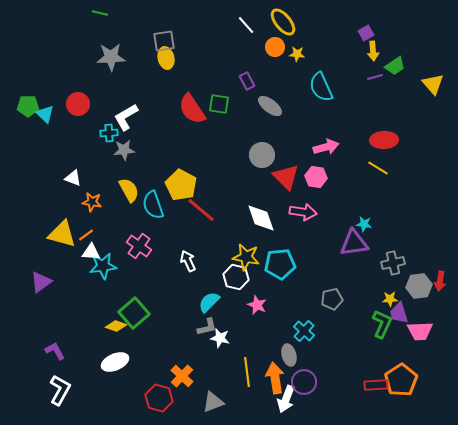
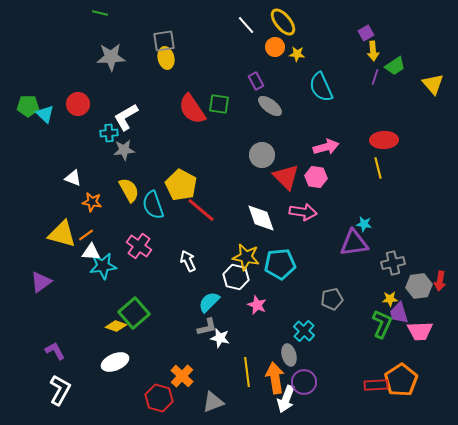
purple line at (375, 77): rotated 56 degrees counterclockwise
purple rectangle at (247, 81): moved 9 px right
yellow line at (378, 168): rotated 45 degrees clockwise
